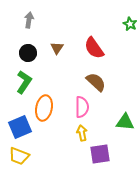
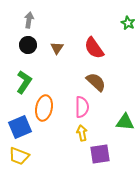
green star: moved 2 px left, 1 px up
black circle: moved 8 px up
